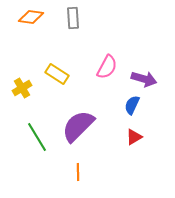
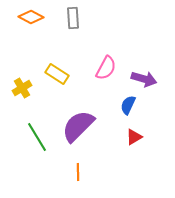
orange diamond: rotated 20 degrees clockwise
pink semicircle: moved 1 px left, 1 px down
blue semicircle: moved 4 px left
